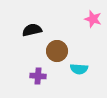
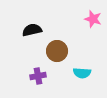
cyan semicircle: moved 3 px right, 4 px down
purple cross: rotated 14 degrees counterclockwise
